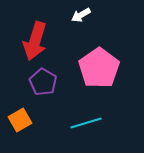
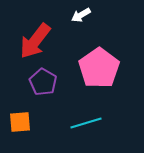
red arrow: rotated 21 degrees clockwise
orange square: moved 2 px down; rotated 25 degrees clockwise
